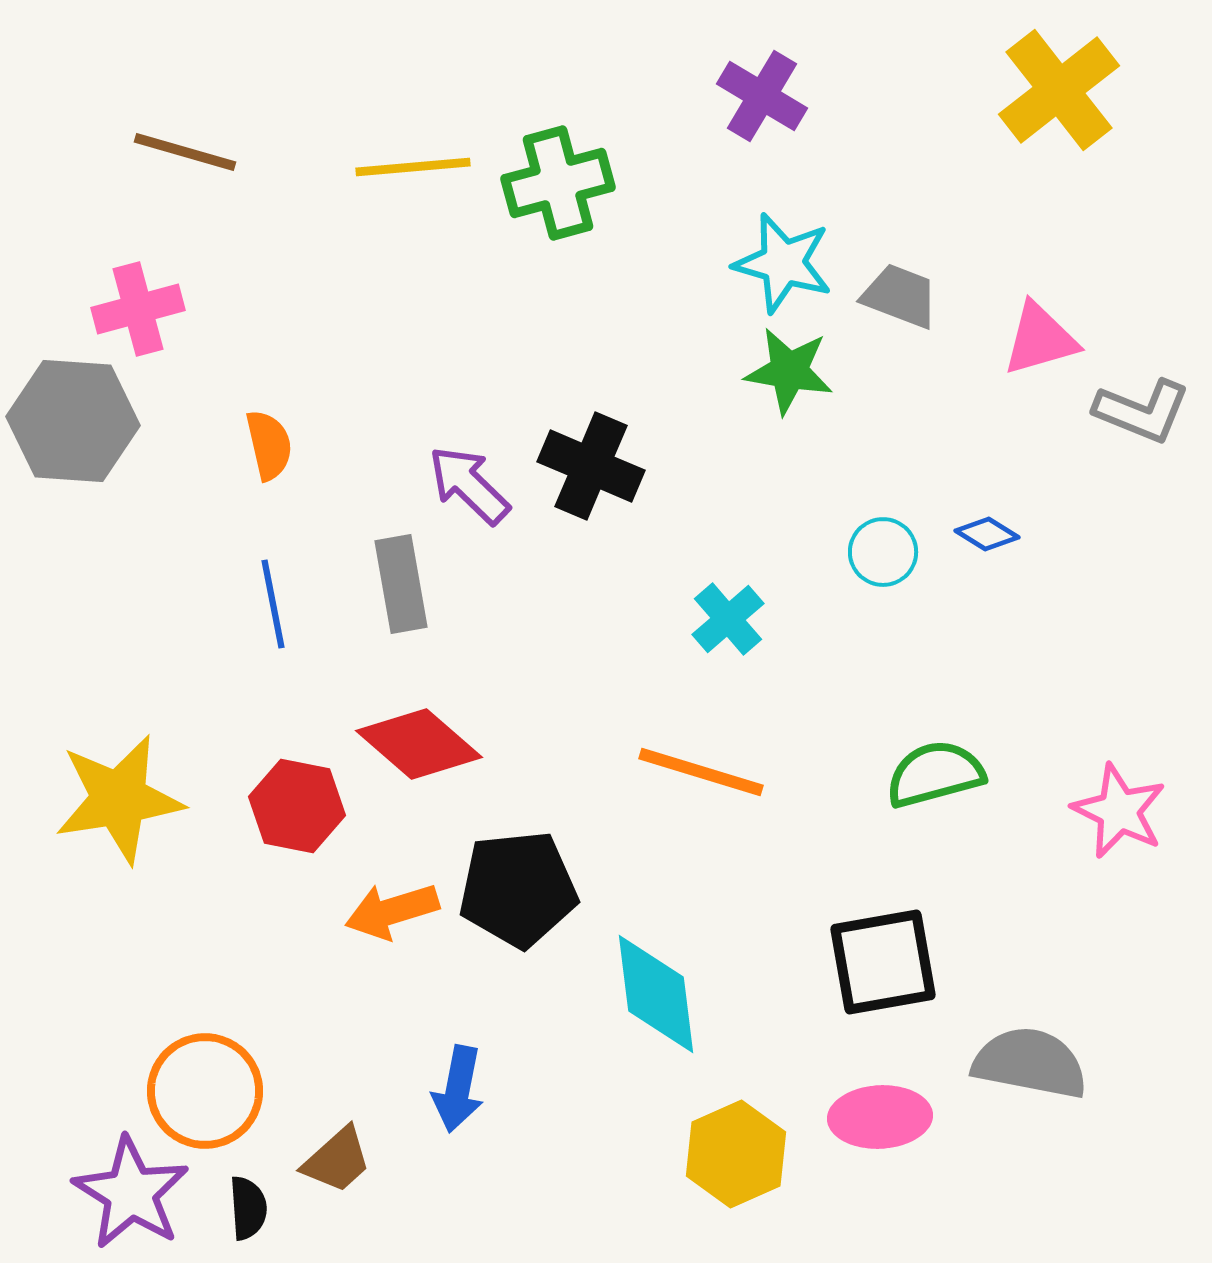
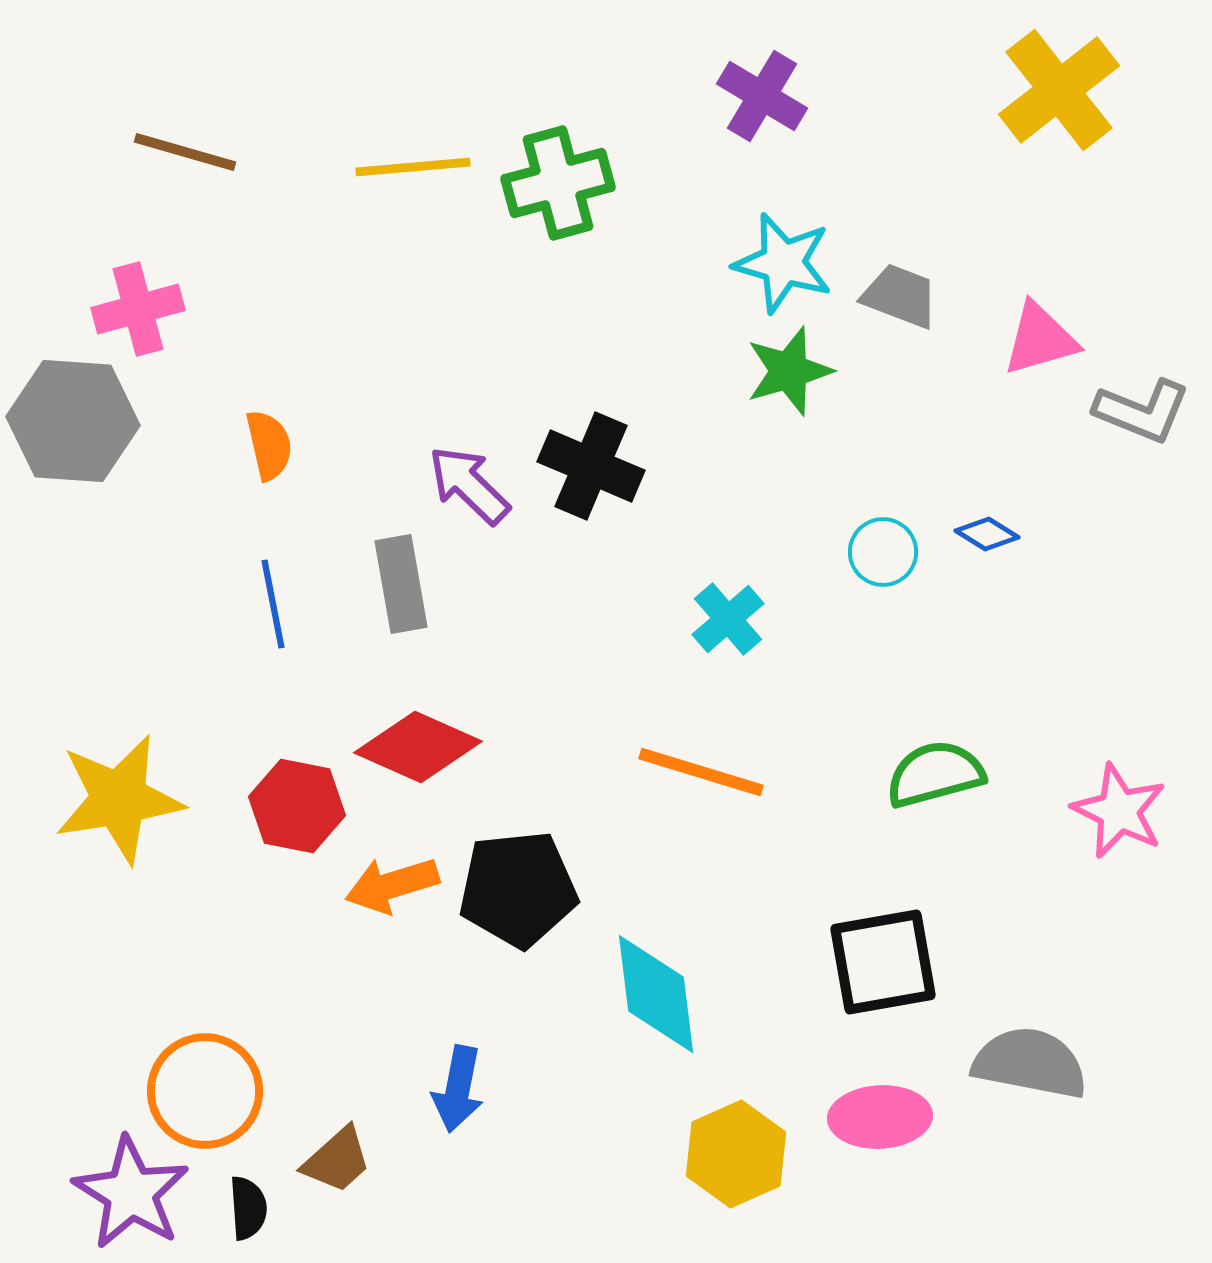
green star: rotated 26 degrees counterclockwise
red diamond: moved 1 px left, 3 px down; rotated 17 degrees counterclockwise
orange arrow: moved 26 px up
